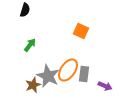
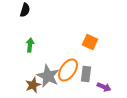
orange square: moved 9 px right, 11 px down
green arrow: rotated 32 degrees counterclockwise
gray rectangle: moved 2 px right
purple arrow: moved 1 px left, 1 px down
